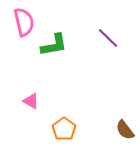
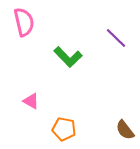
purple line: moved 8 px right
green L-shape: moved 14 px right, 12 px down; rotated 56 degrees clockwise
orange pentagon: rotated 25 degrees counterclockwise
